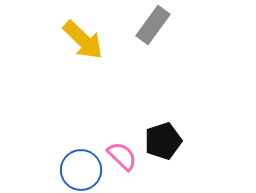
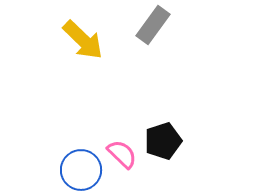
pink semicircle: moved 2 px up
